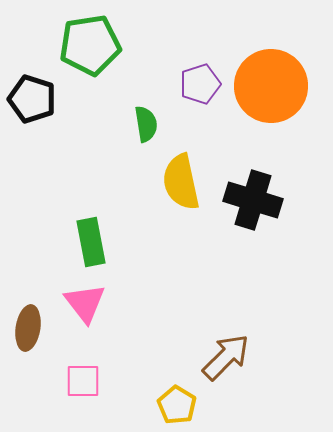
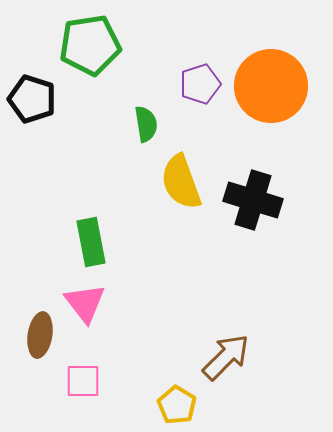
yellow semicircle: rotated 8 degrees counterclockwise
brown ellipse: moved 12 px right, 7 px down
